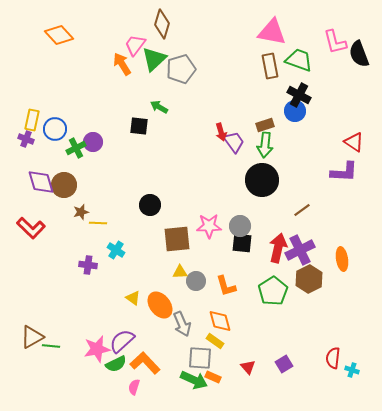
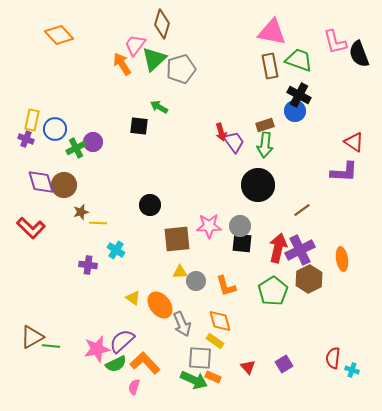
black circle at (262, 180): moved 4 px left, 5 px down
